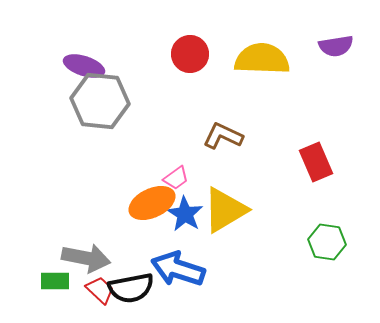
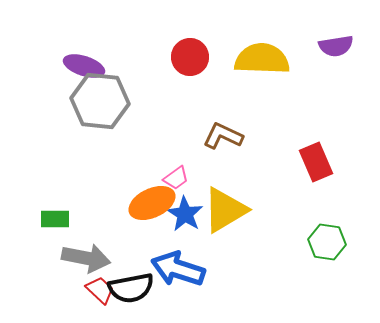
red circle: moved 3 px down
green rectangle: moved 62 px up
